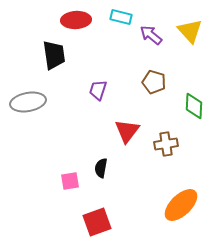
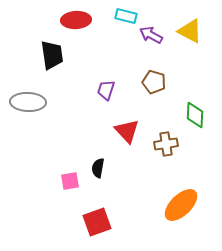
cyan rectangle: moved 5 px right, 1 px up
yellow triangle: rotated 20 degrees counterclockwise
purple arrow: rotated 10 degrees counterclockwise
black trapezoid: moved 2 px left
purple trapezoid: moved 8 px right
gray ellipse: rotated 12 degrees clockwise
green diamond: moved 1 px right, 9 px down
red triangle: rotated 20 degrees counterclockwise
black semicircle: moved 3 px left
